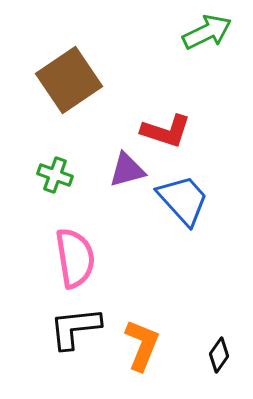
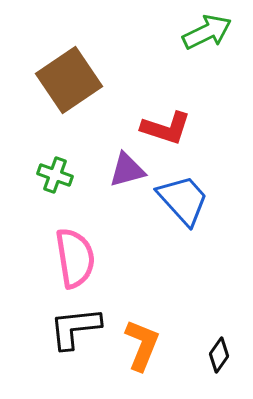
red L-shape: moved 3 px up
